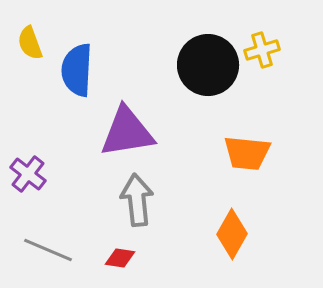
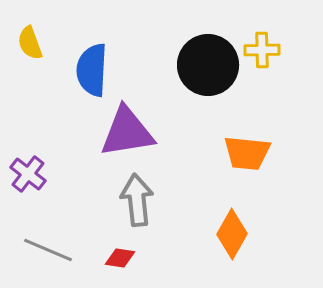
yellow cross: rotated 16 degrees clockwise
blue semicircle: moved 15 px right
